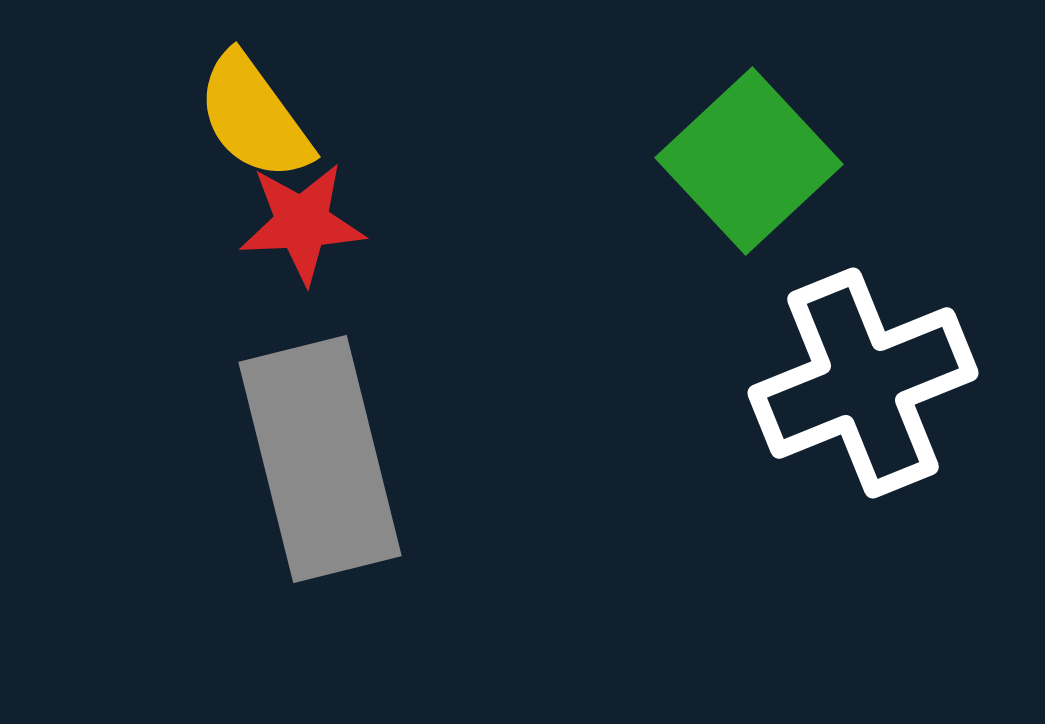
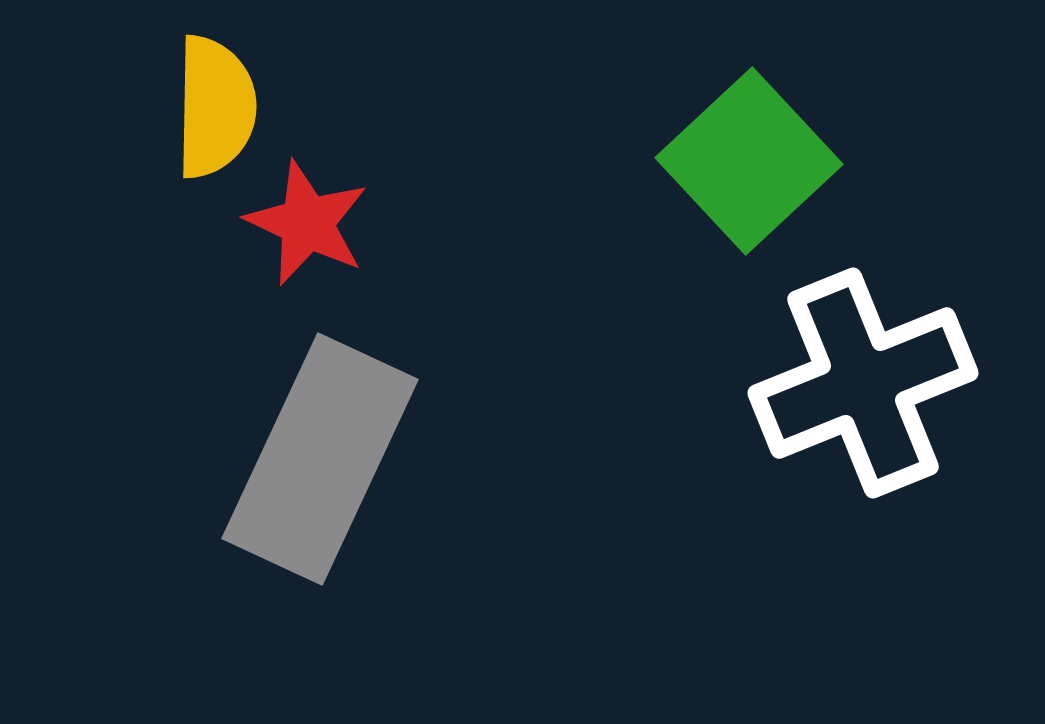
yellow semicircle: moved 39 px left, 10 px up; rotated 143 degrees counterclockwise
red star: moved 5 px right; rotated 28 degrees clockwise
gray rectangle: rotated 39 degrees clockwise
